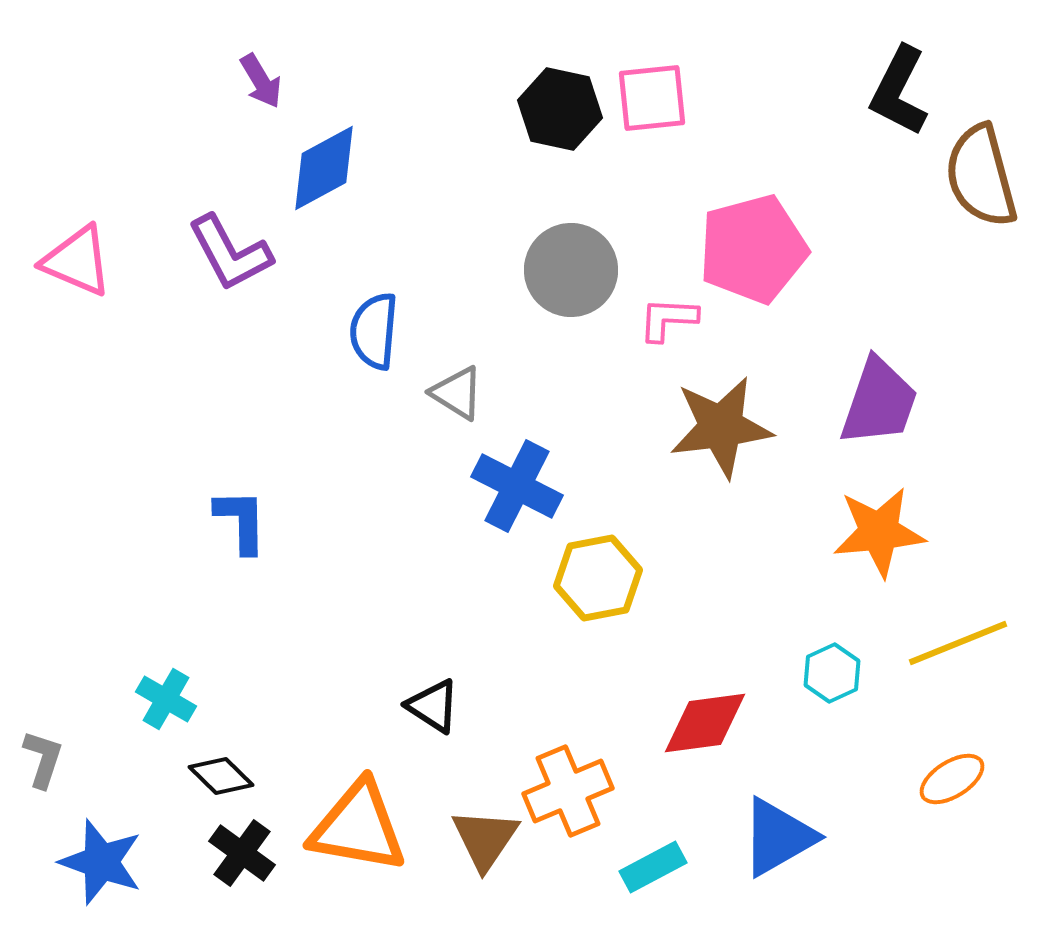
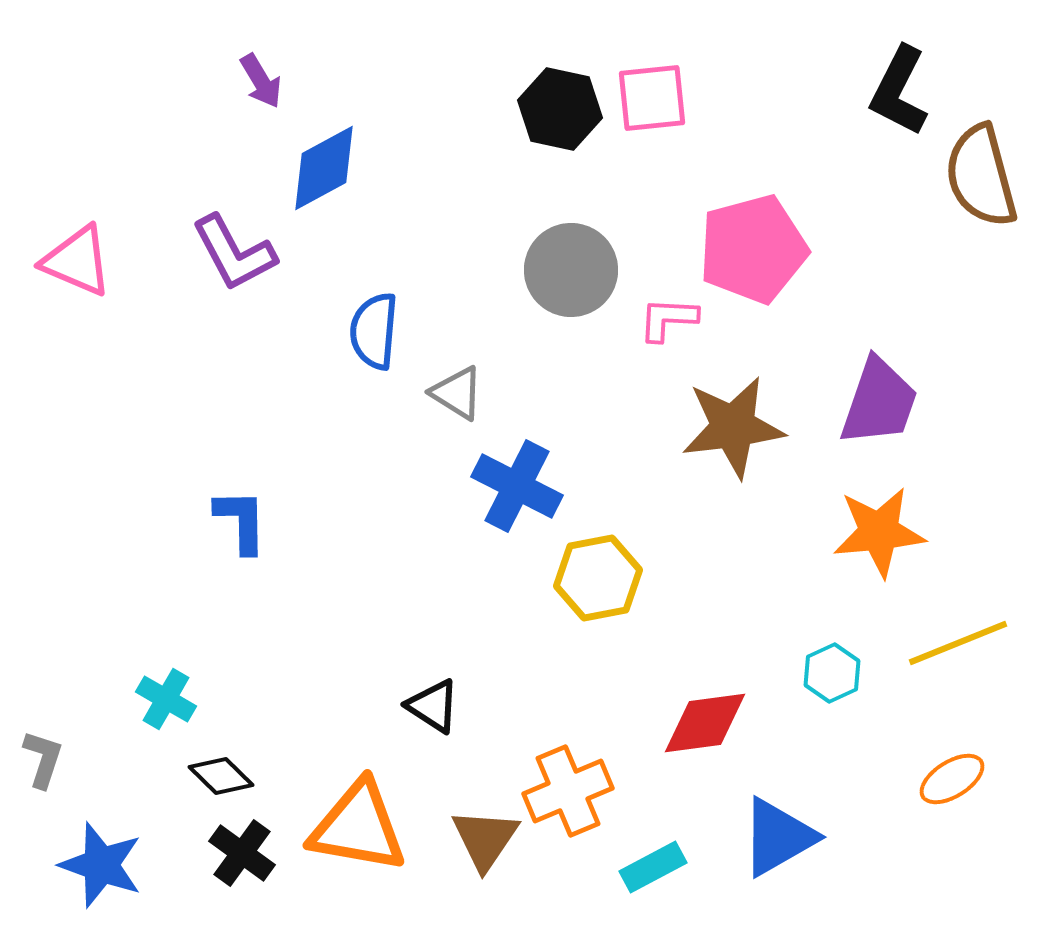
purple L-shape: moved 4 px right
brown star: moved 12 px right
blue star: moved 3 px down
